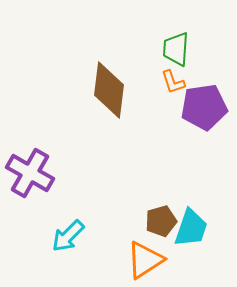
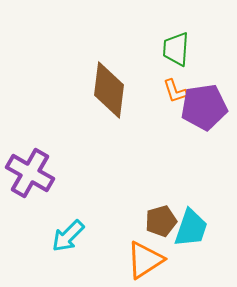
orange L-shape: moved 2 px right, 9 px down
